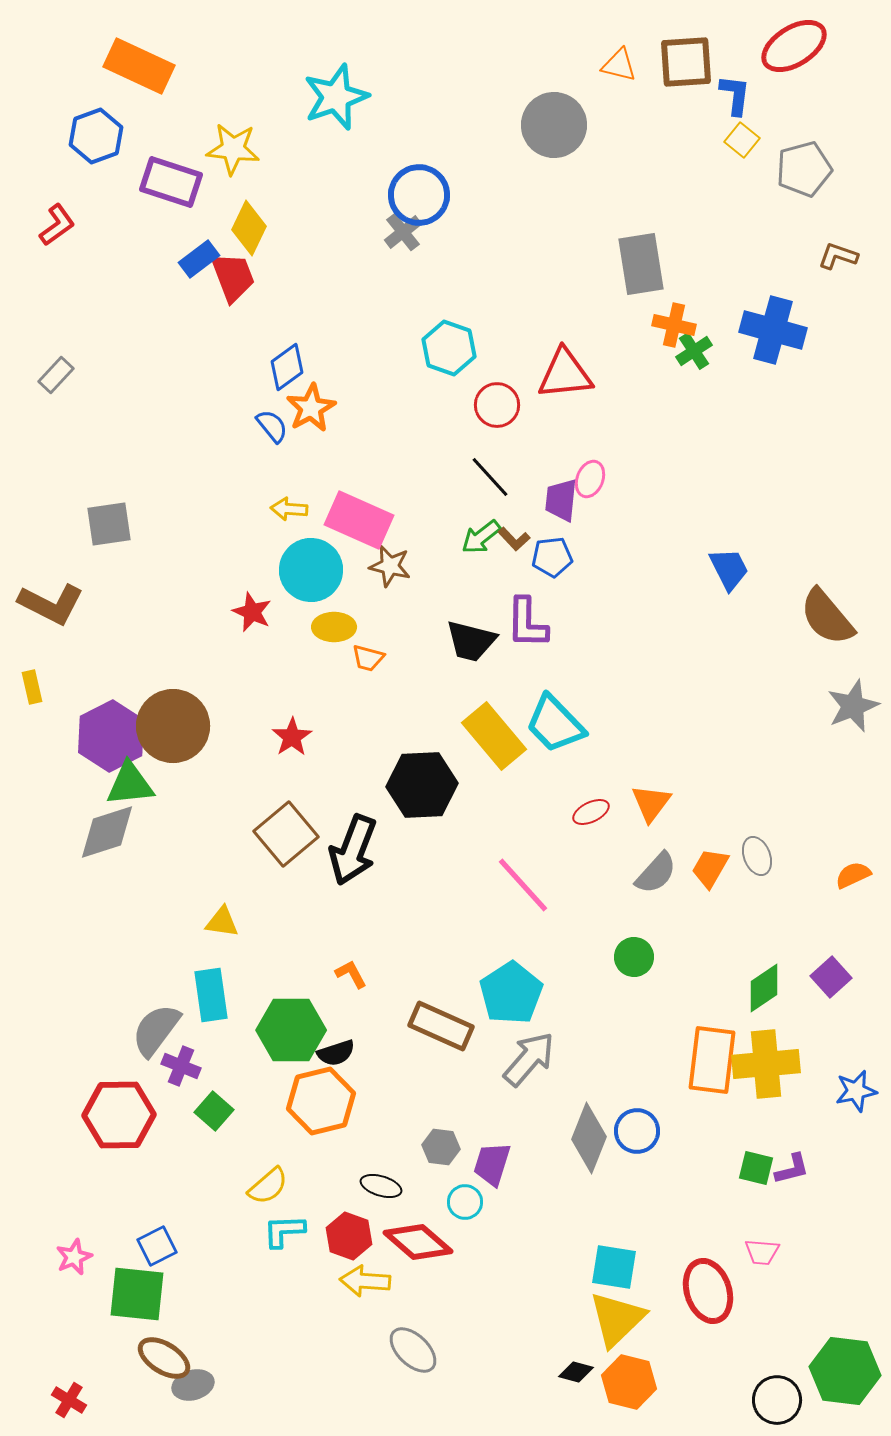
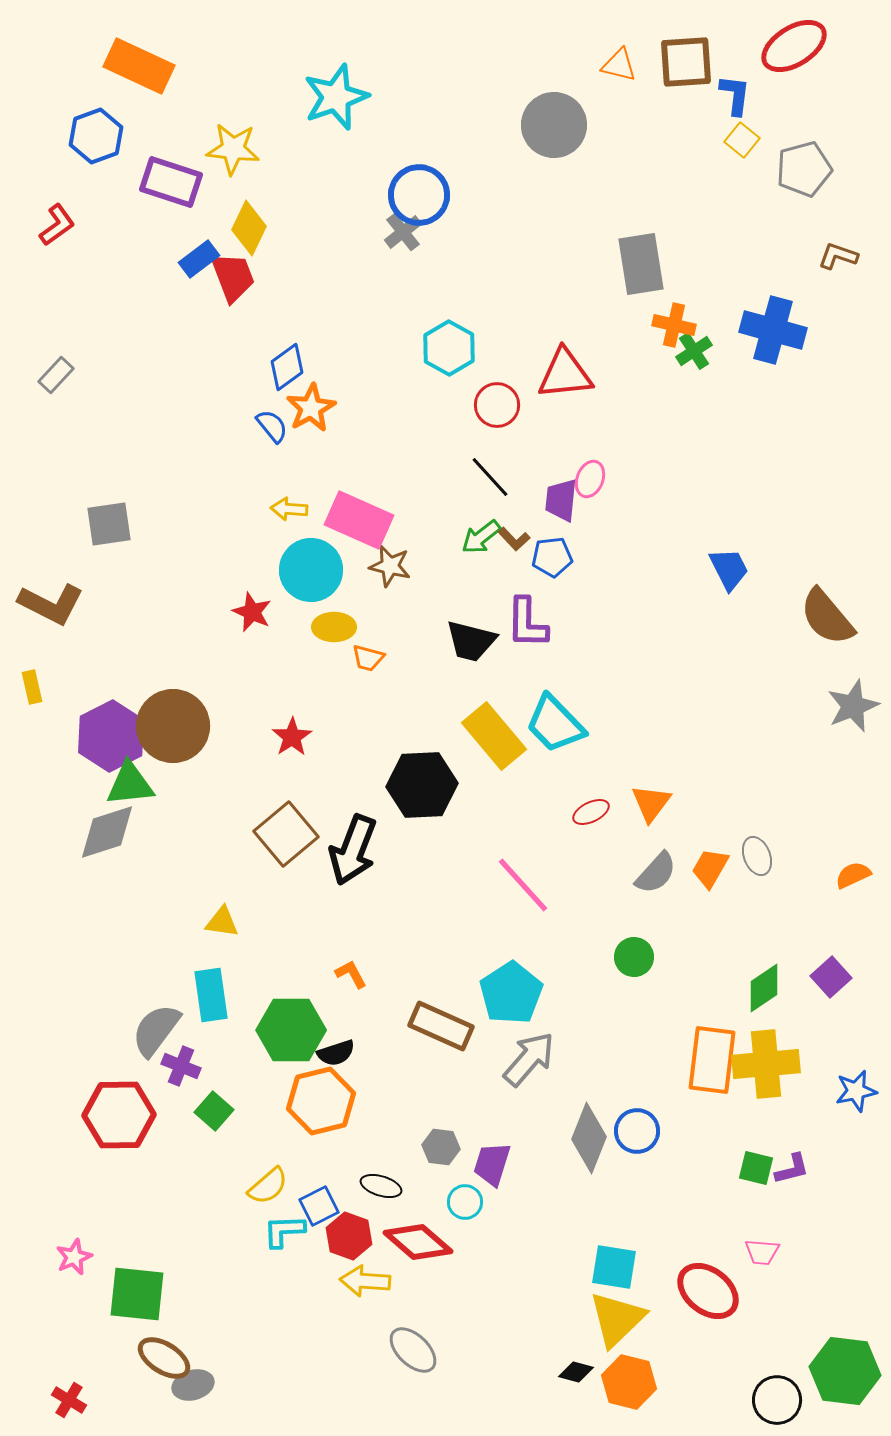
cyan hexagon at (449, 348): rotated 10 degrees clockwise
blue square at (157, 1246): moved 162 px right, 40 px up
red ellipse at (708, 1291): rotated 34 degrees counterclockwise
